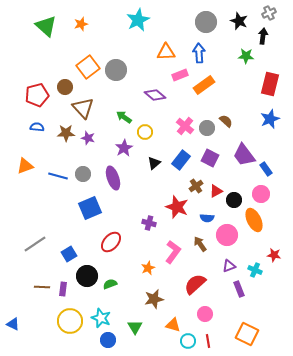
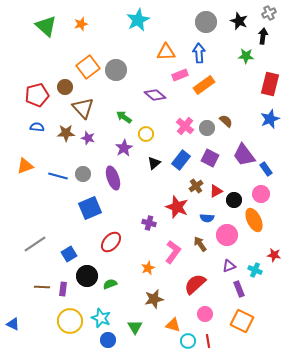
yellow circle at (145, 132): moved 1 px right, 2 px down
orange square at (247, 334): moved 5 px left, 13 px up
